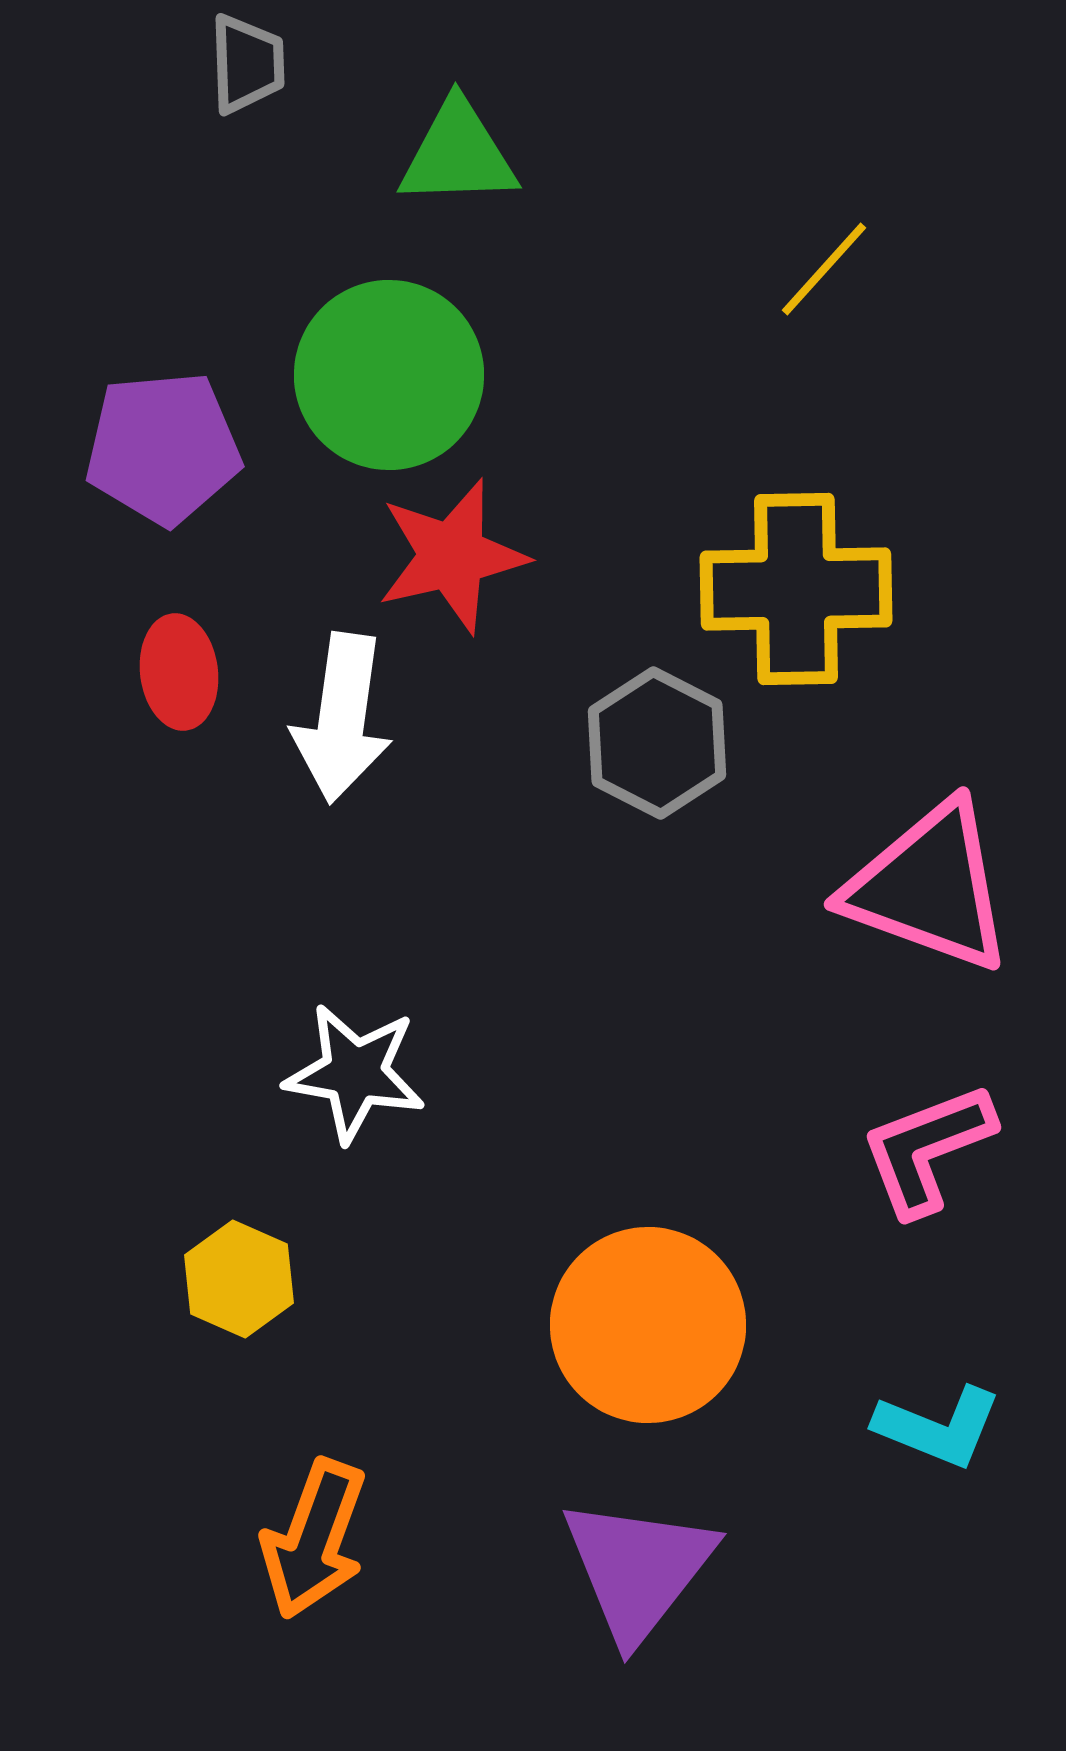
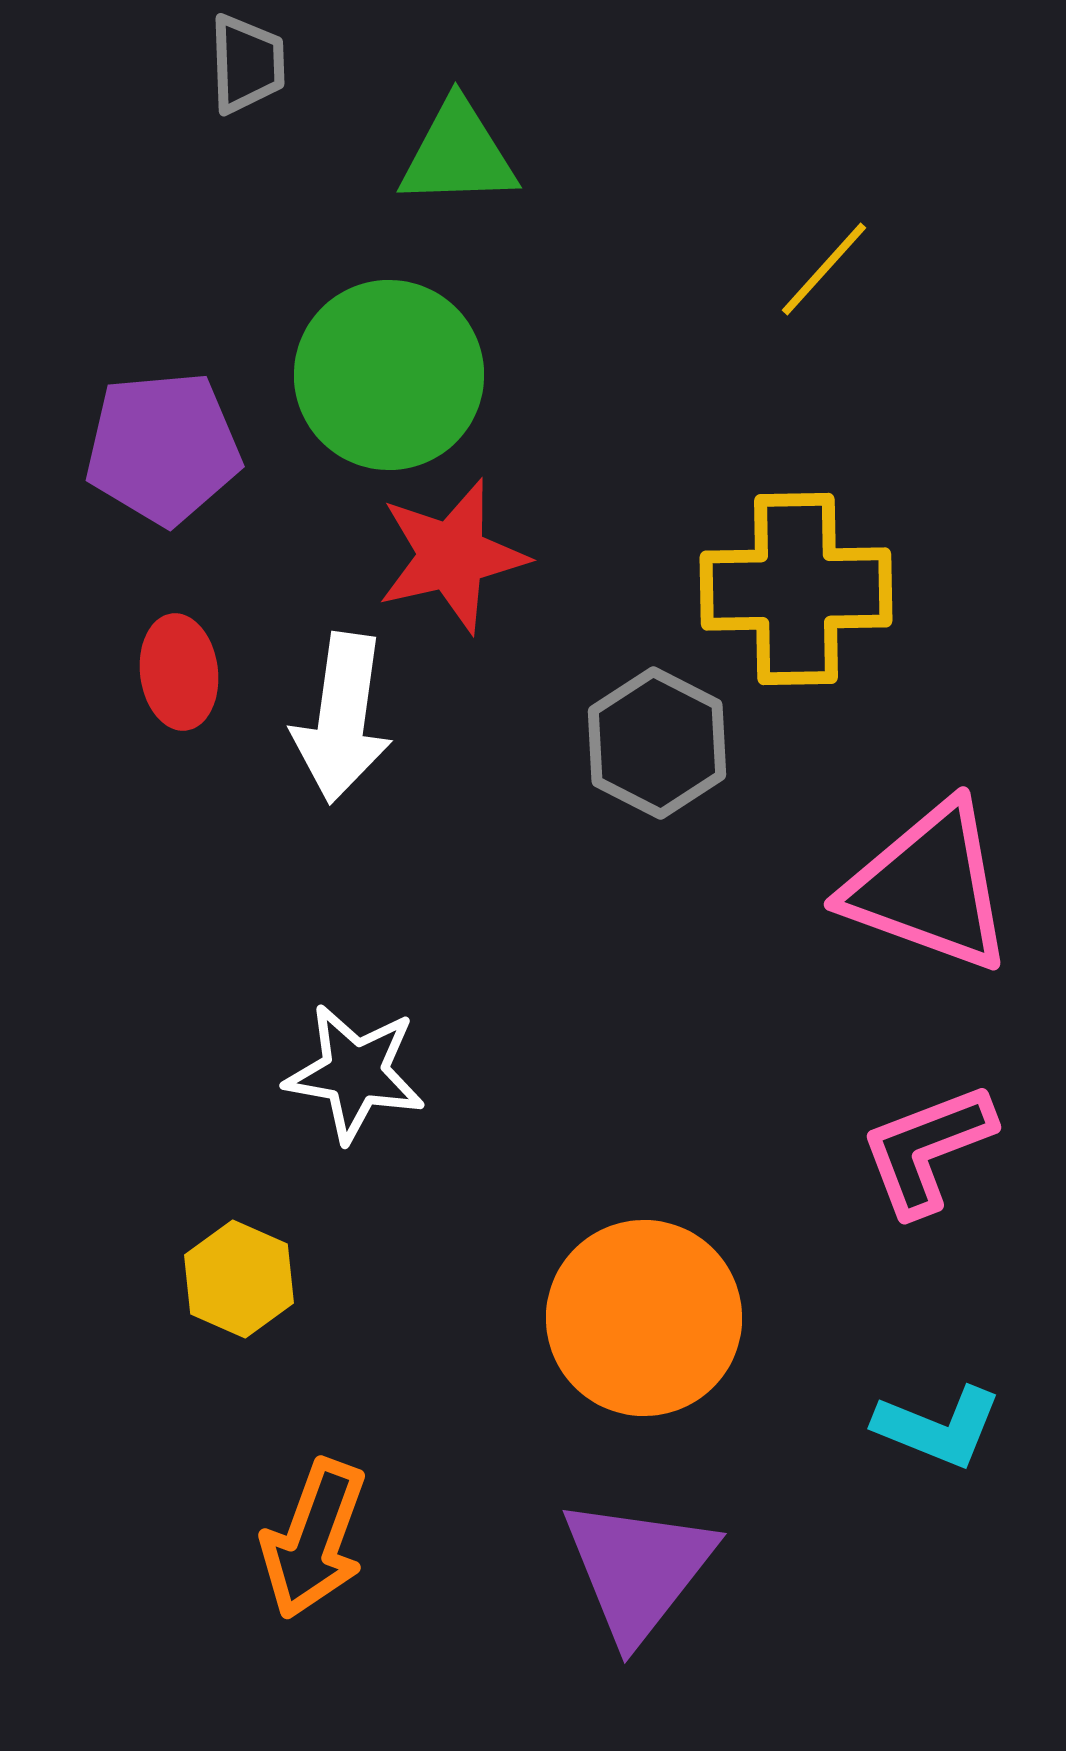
orange circle: moved 4 px left, 7 px up
